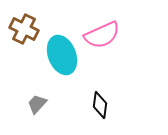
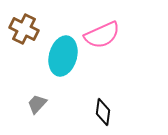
cyan ellipse: moved 1 px right, 1 px down; rotated 36 degrees clockwise
black diamond: moved 3 px right, 7 px down
